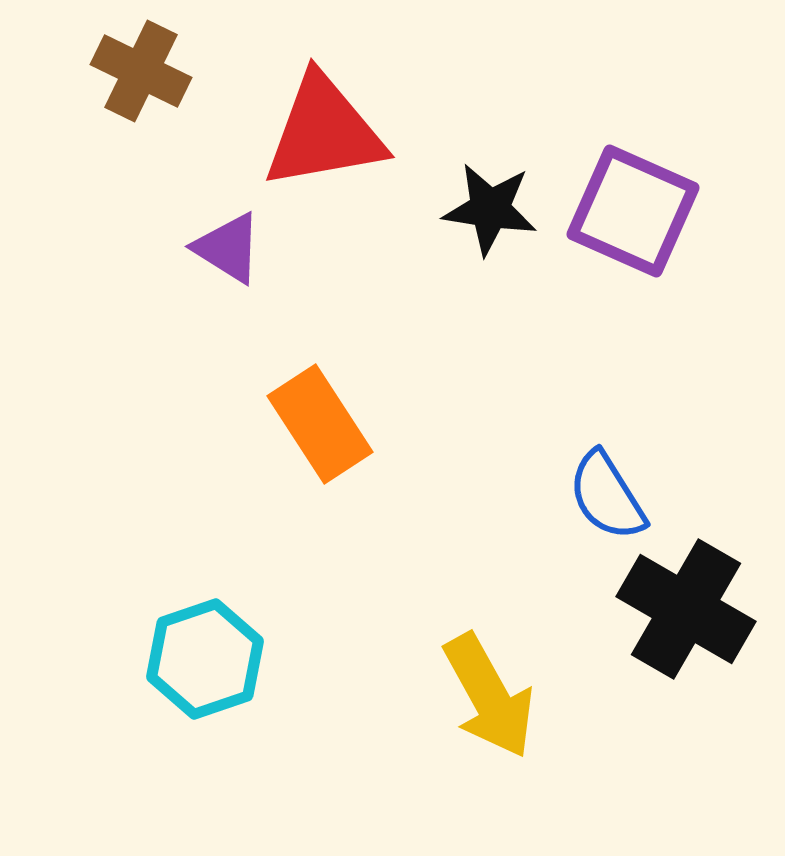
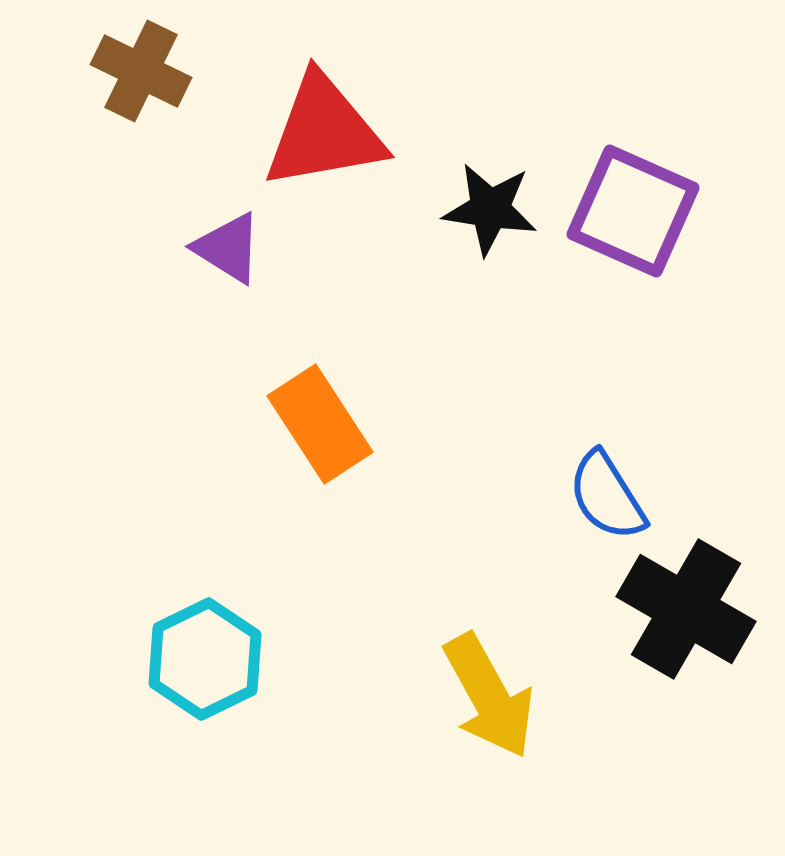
cyan hexagon: rotated 7 degrees counterclockwise
